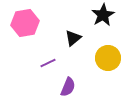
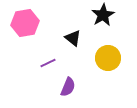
black triangle: rotated 42 degrees counterclockwise
